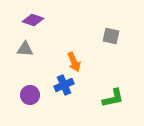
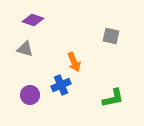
gray triangle: rotated 12 degrees clockwise
blue cross: moved 3 px left
